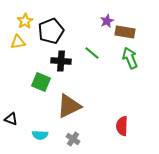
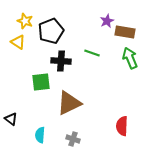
yellow star: rotated 21 degrees counterclockwise
yellow triangle: rotated 42 degrees clockwise
green line: rotated 21 degrees counterclockwise
green square: rotated 30 degrees counterclockwise
brown triangle: moved 3 px up
black triangle: rotated 16 degrees clockwise
cyan semicircle: rotated 91 degrees clockwise
gray cross: rotated 16 degrees counterclockwise
